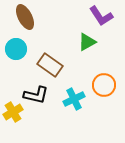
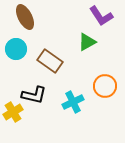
brown rectangle: moved 4 px up
orange circle: moved 1 px right, 1 px down
black L-shape: moved 2 px left
cyan cross: moved 1 px left, 3 px down
